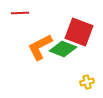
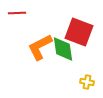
red line: moved 3 px left
green diamond: rotated 60 degrees clockwise
yellow cross: rotated 24 degrees clockwise
